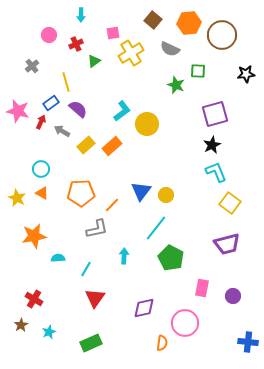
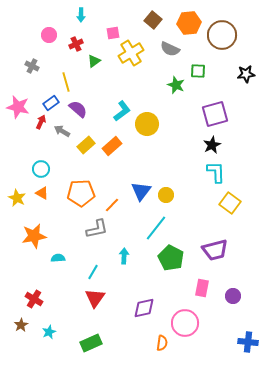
gray cross at (32, 66): rotated 24 degrees counterclockwise
pink star at (18, 111): moved 4 px up
cyan L-shape at (216, 172): rotated 20 degrees clockwise
purple trapezoid at (227, 244): moved 12 px left, 6 px down
cyan line at (86, 269): moved 7 px right, 3 px down
